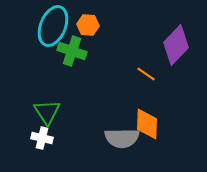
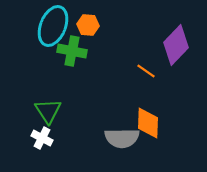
green cross: rotated 8 degrees counterclockwise
orange line: moved 3 px up
green triangle: moved 1 px right, 1 px up
orange diamond: moved 1 px right, 1 px up
white cross: rotated 15 degrees clockwise
